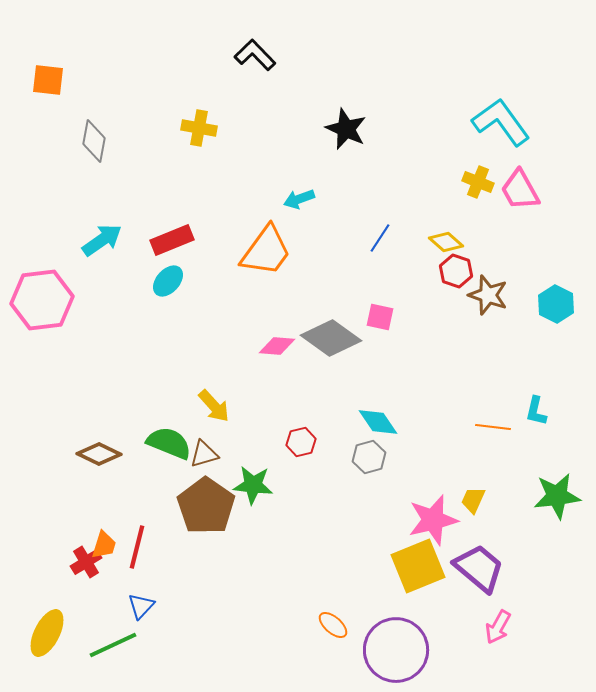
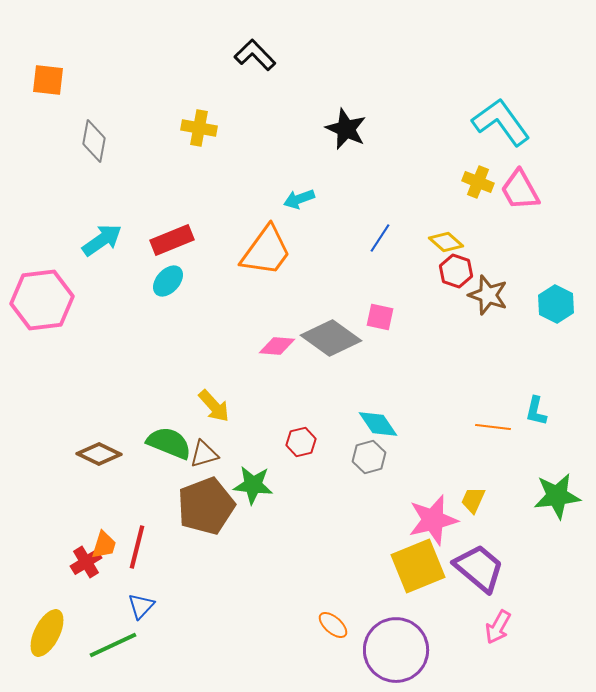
cyan diamond at (378, 422): moved 2 px down
brown pentagon at (206, 506): rotated 16 degrees clockwise
